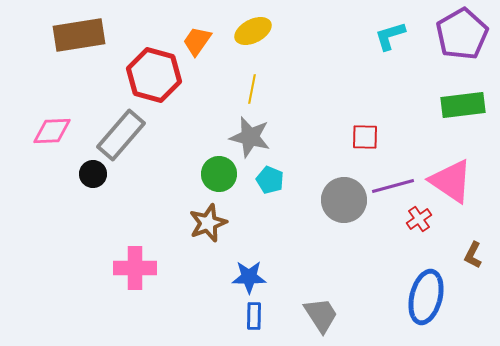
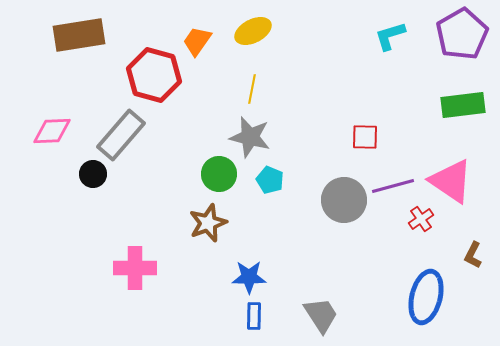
red cross: moved 2 px right
